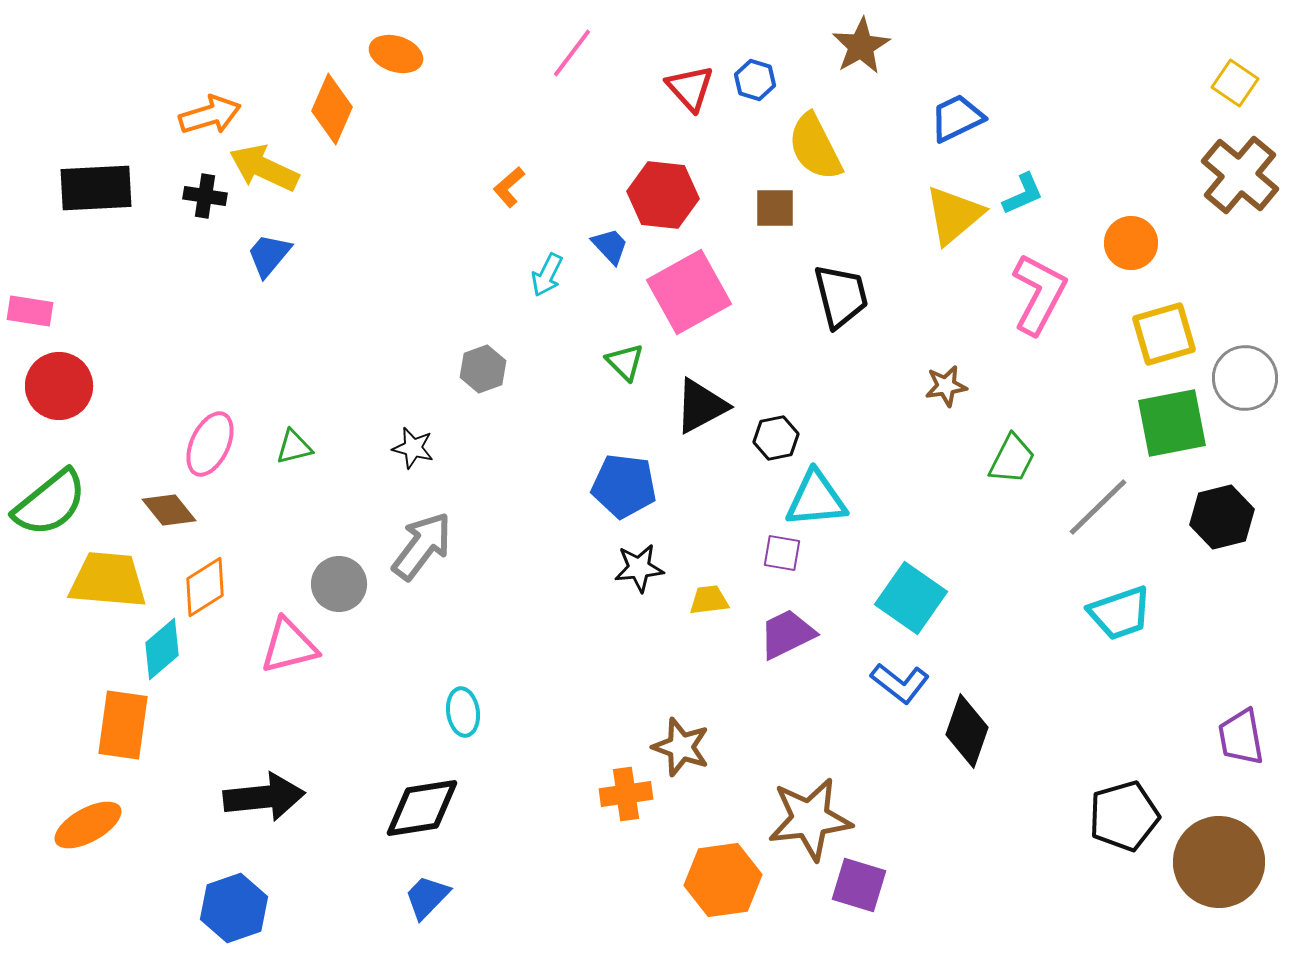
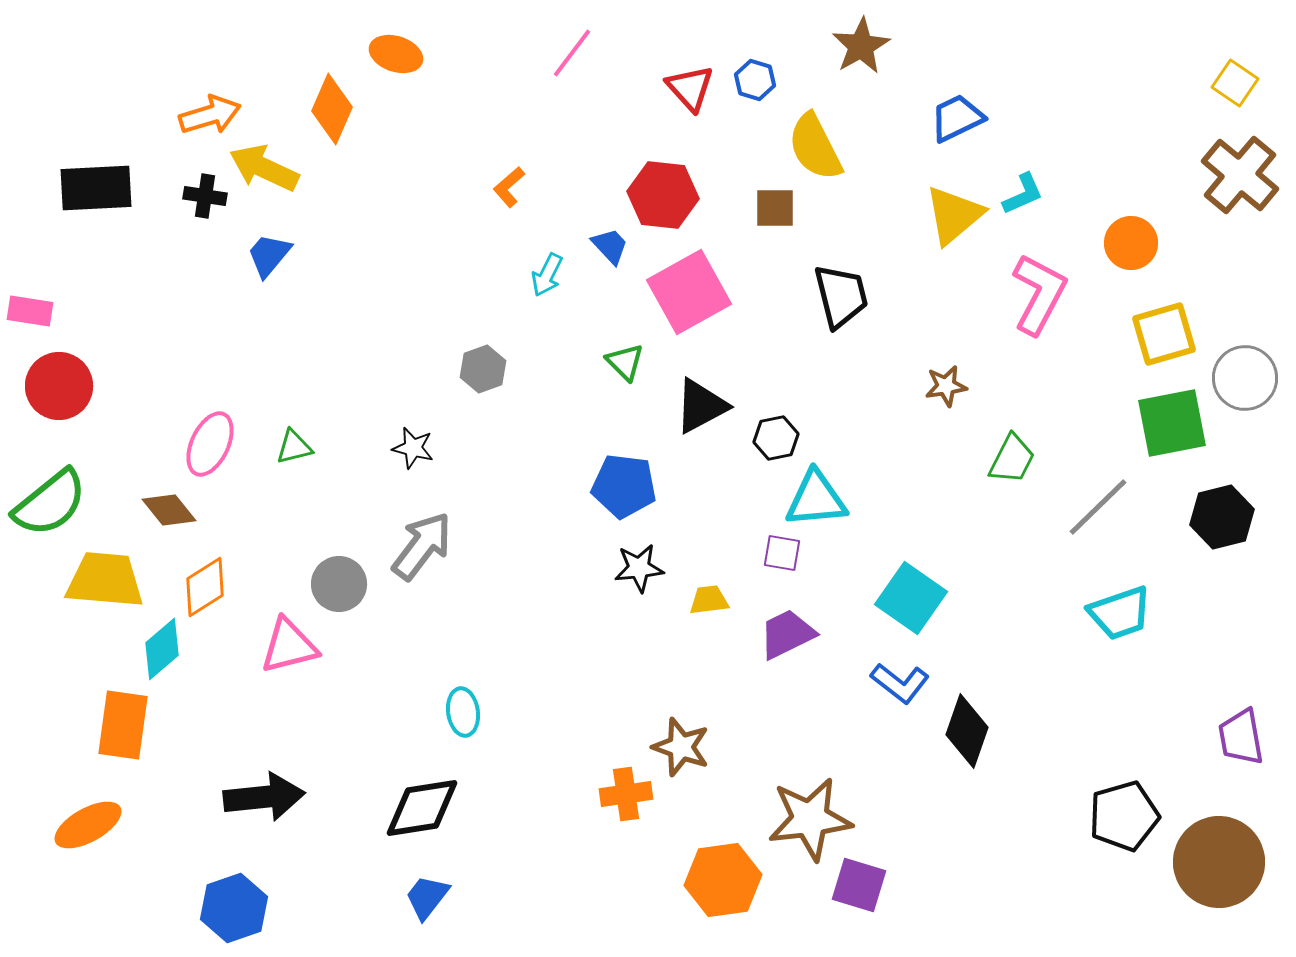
yellow trapezoid at (108, 580): moved 3 px left
blue trapezoid at (427, 897): rotated 6 degrees counterclockwise
